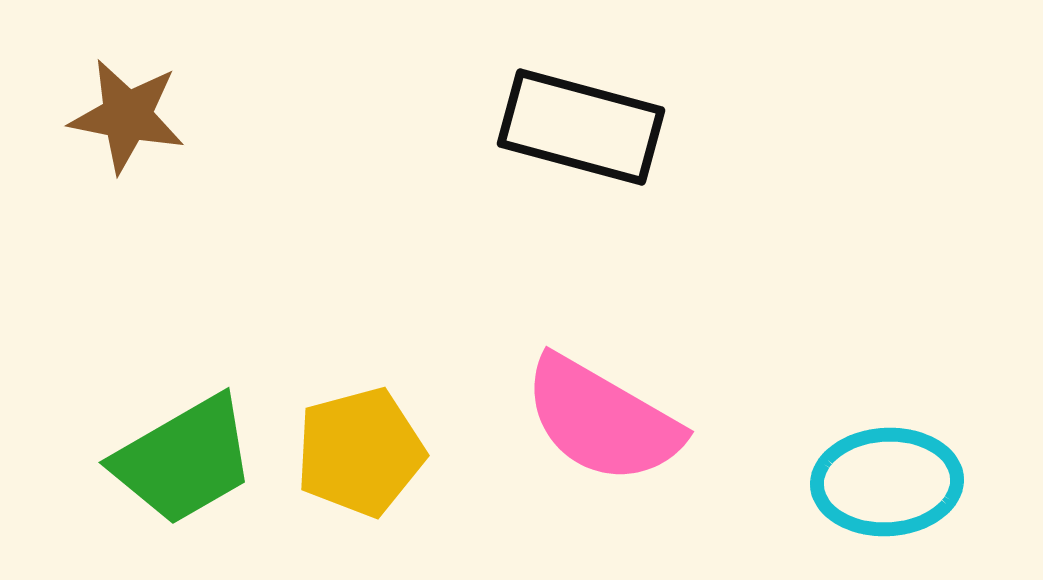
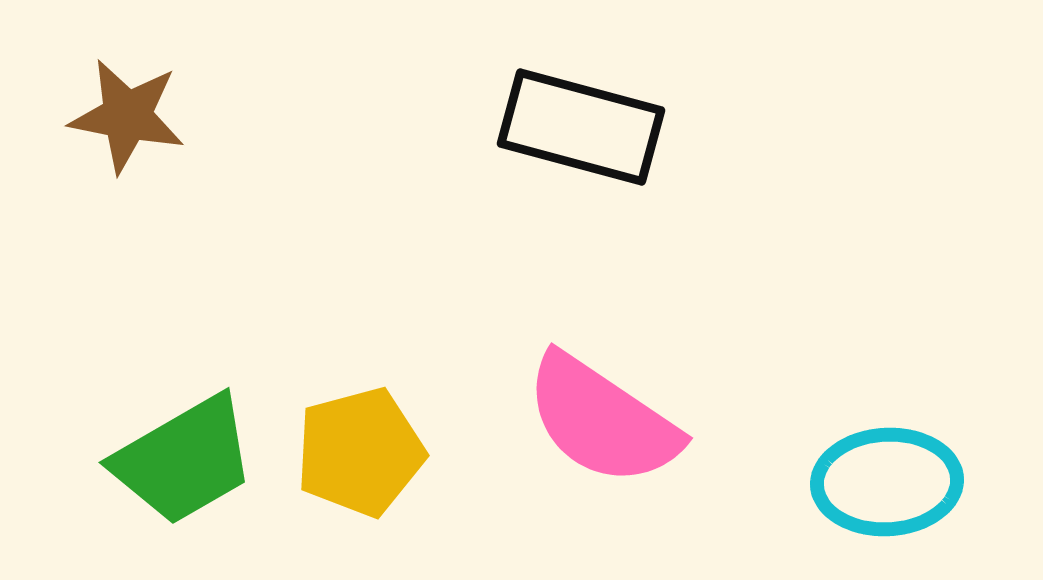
pink semicircle: rotated 4 degrees clockwise
